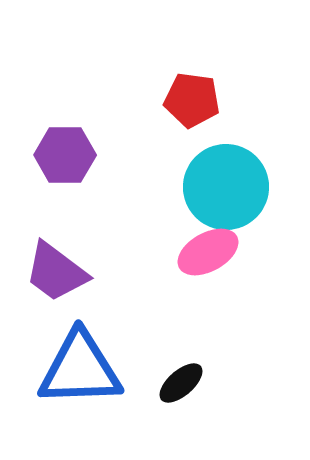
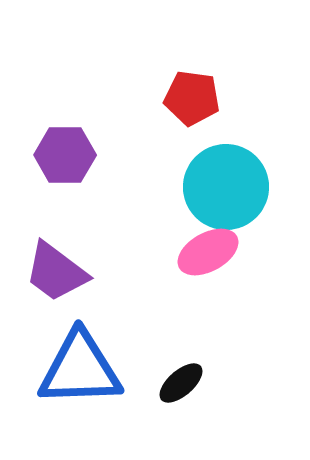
red pentagon: moved 2 px up
